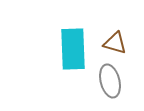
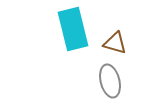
cyan rectangle: moved 20 px up; rotated 12 degrees counterclockwise
